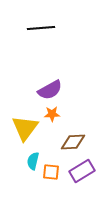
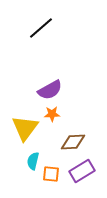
black line: rotated 36 degrees counterclockwise
orange square: moved 2 px down
